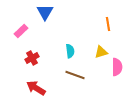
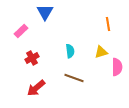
brown line: moved 1 px left, 3 px down
red arrow: rotated 72 degrees counterclockwise
